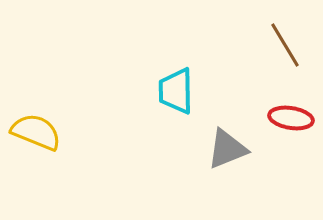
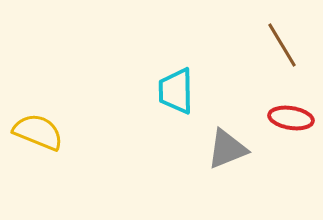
brown line: moved 3 px left
yellow semicircle: moved 2 px right
